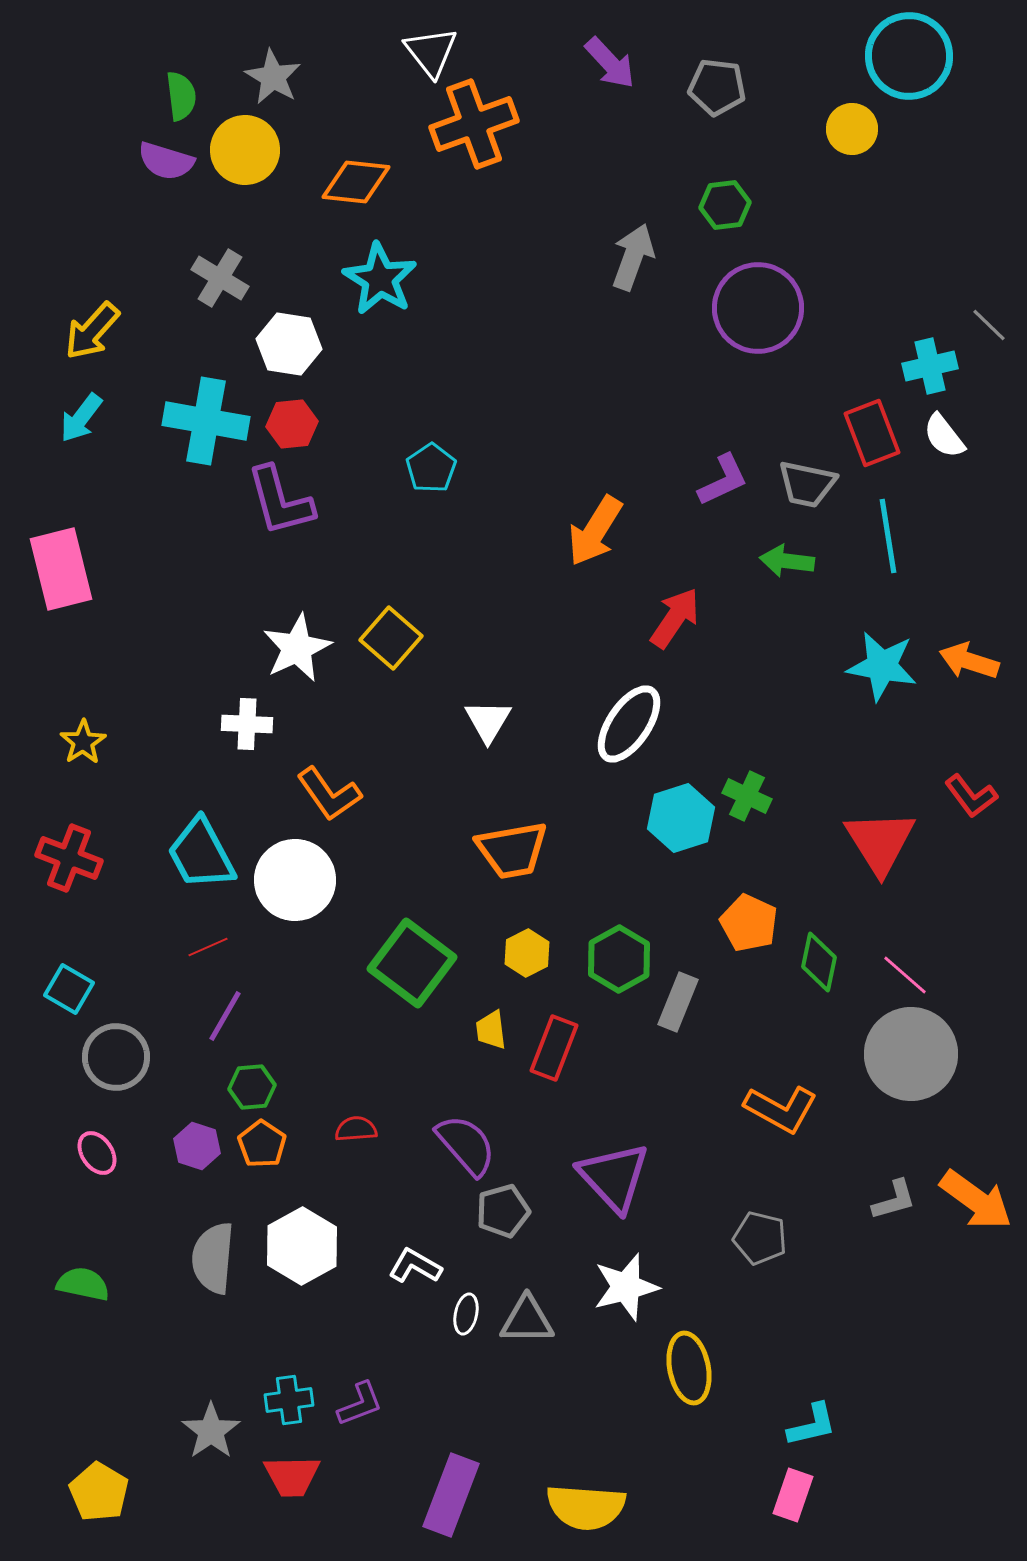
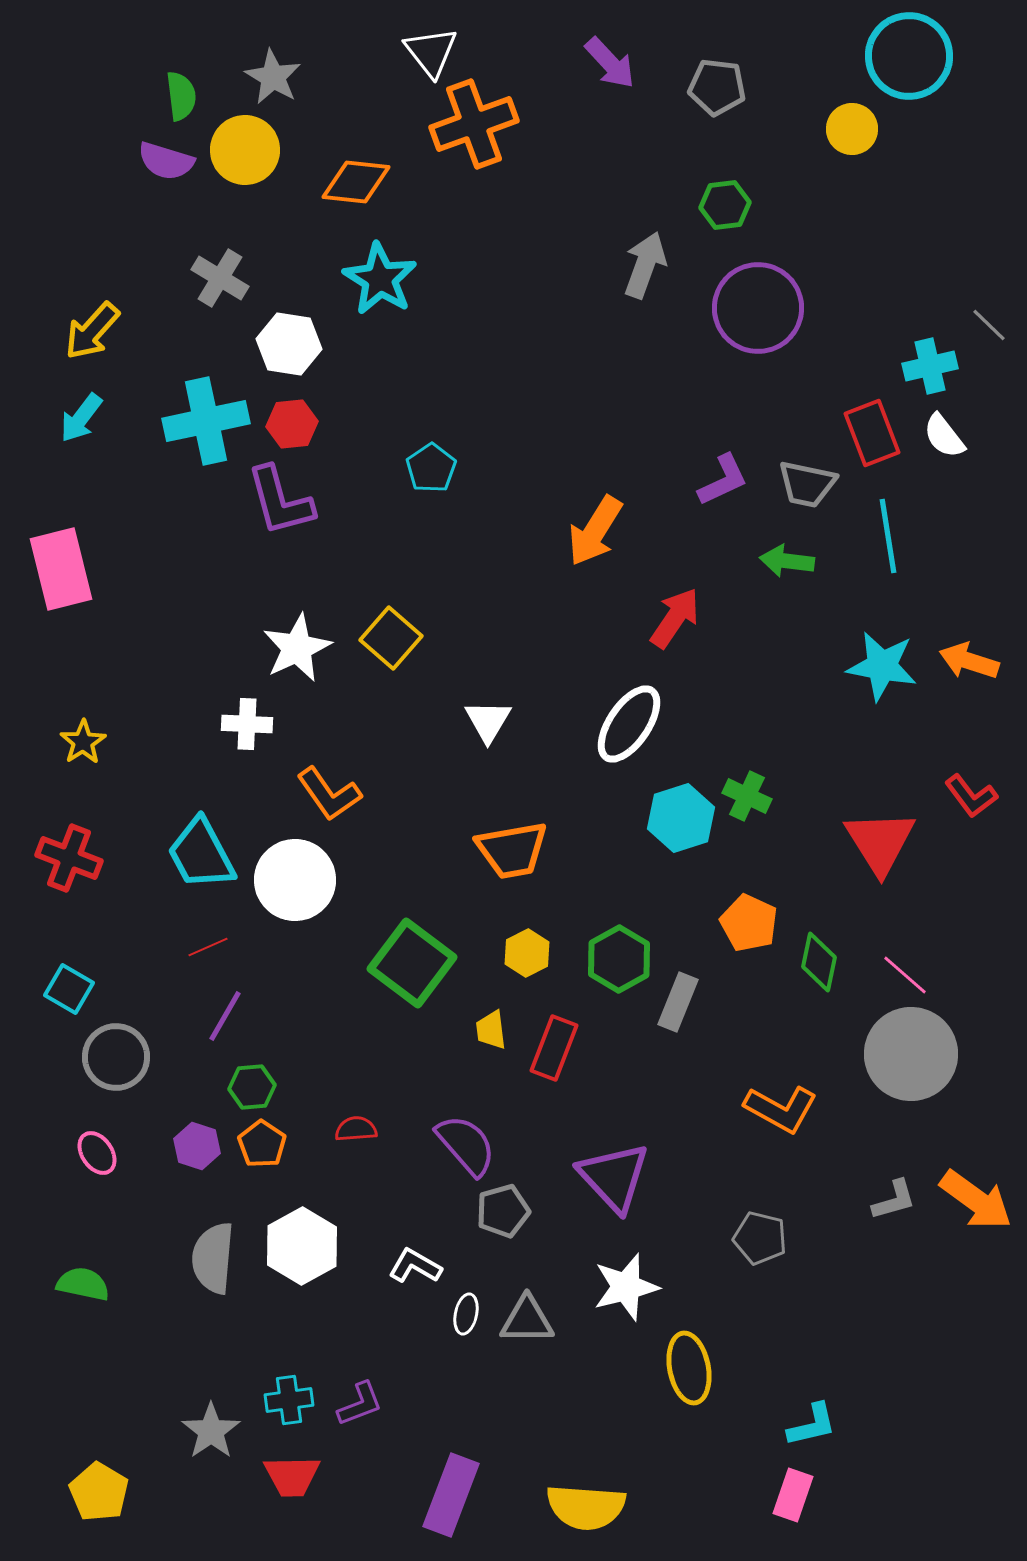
gray arrow at (633, 257): moved 12 px right, 8 px down
cyan cross at (206, 421): rotated 22 degrees counterclockwise
